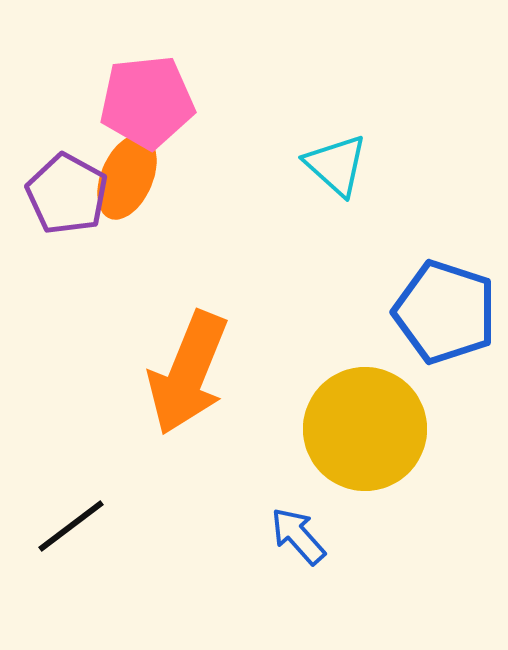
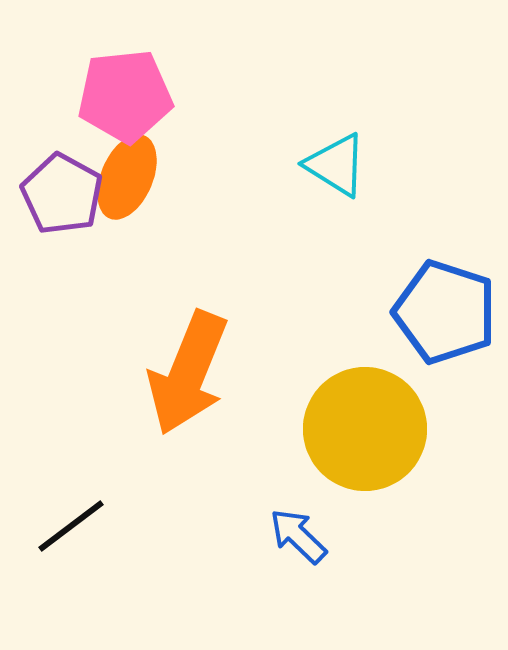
pink pentagon: moved 22 px left, 6 px up
cyan triangle: rotated 10 degrees counterclockwise
purple pentagon: moved 5 px left
blue arrow: rotated 4 degrees counterclockwise
